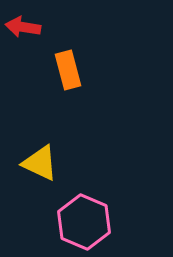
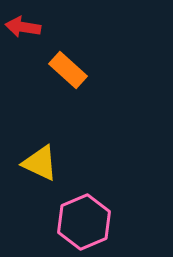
orange rectangle: rotated 33 degrees counterclockwise
pink hexagon: rotated 14 degrees clockwise
